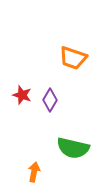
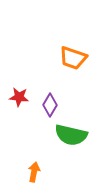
red star: moved 3 px left, 2 px down; rotated 12 degrees counterclockwise
purple diamond: moved 5 px down
green semicircle: moved 2 px left, 13 px up
